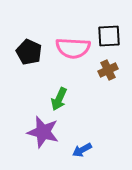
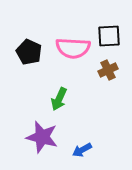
purple star: moved 1 px left, 5 px down
